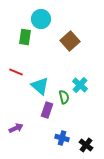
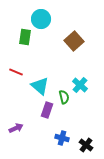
brown square: moved 4 px right
